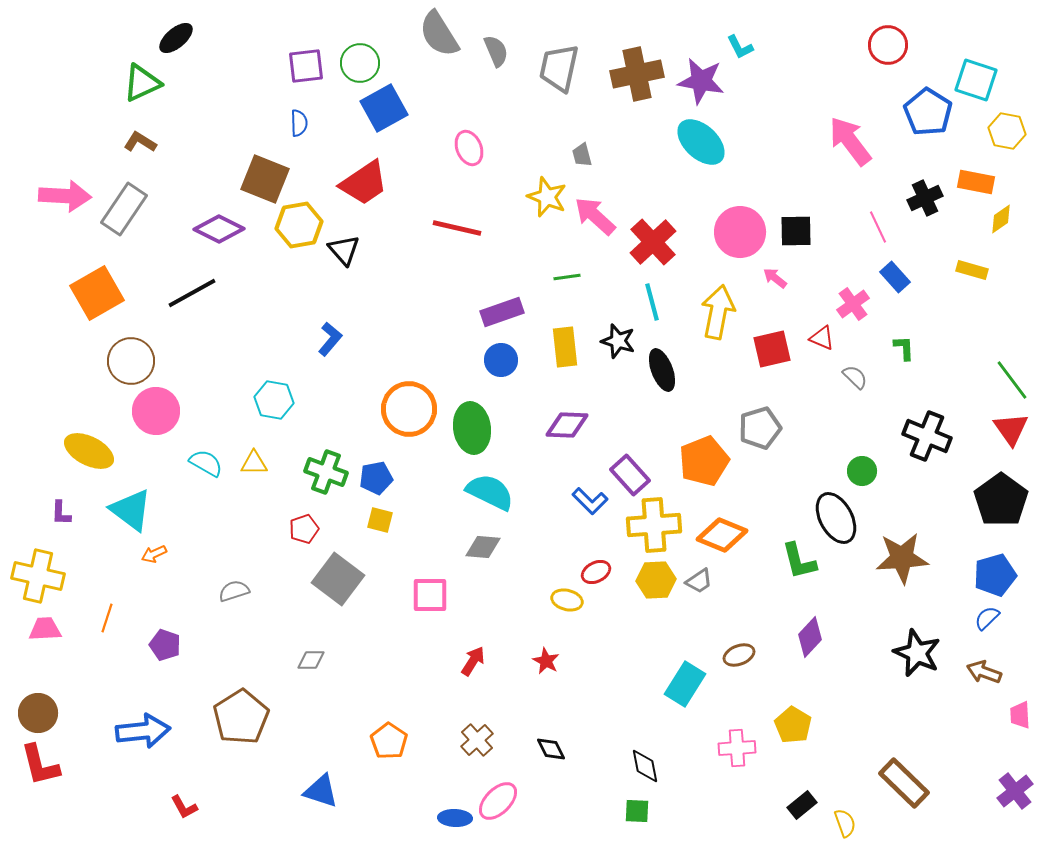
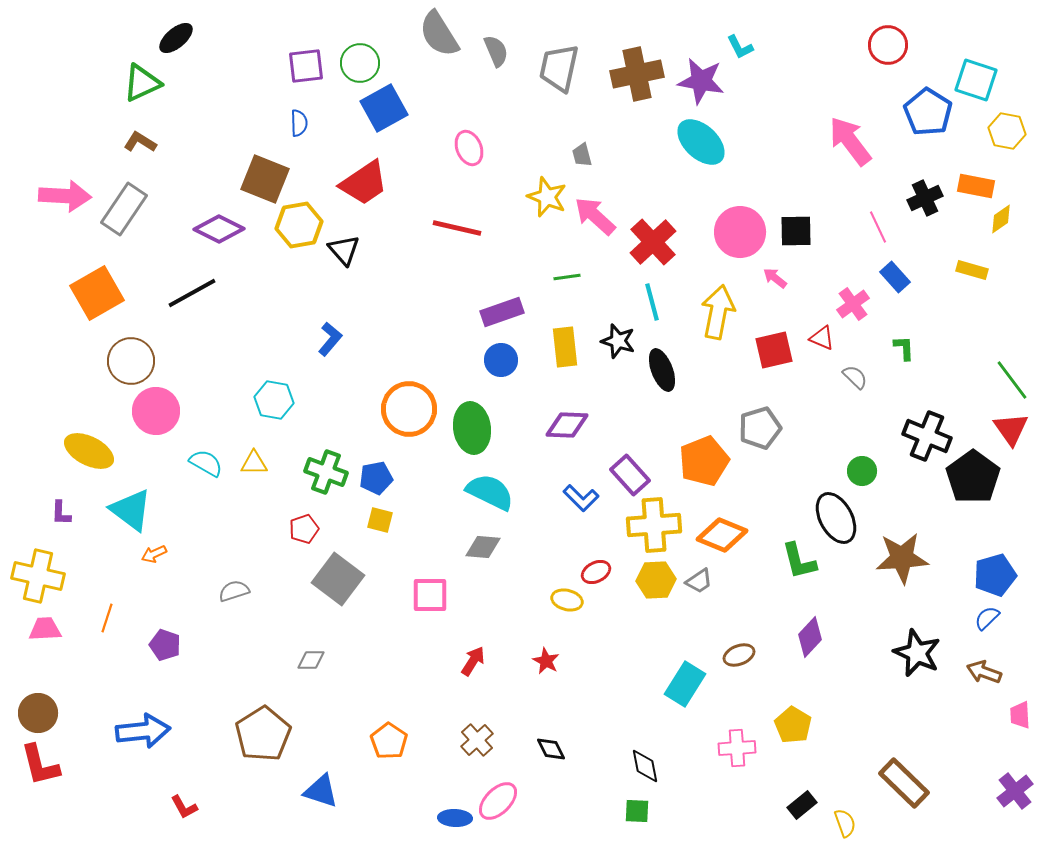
orange rectangle at (976, 182): moved 4 px down
red square at (772, 349): moved 2 px right, 1 px down
black pentagon at (1001, 500): moved 28 px left, 23 px up
blue L-shape at (590, 501): moved 9 px left, 3 px up
brown pentagon at (241, 717): moved 22 px right, 17 px down
